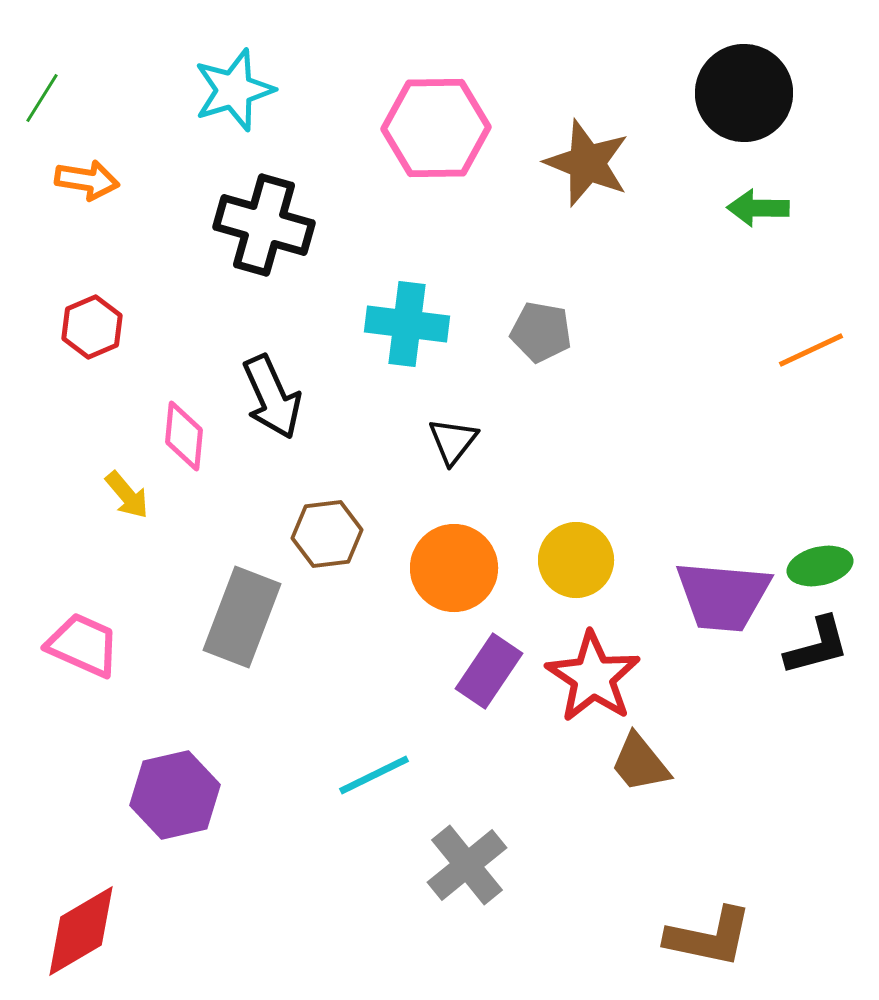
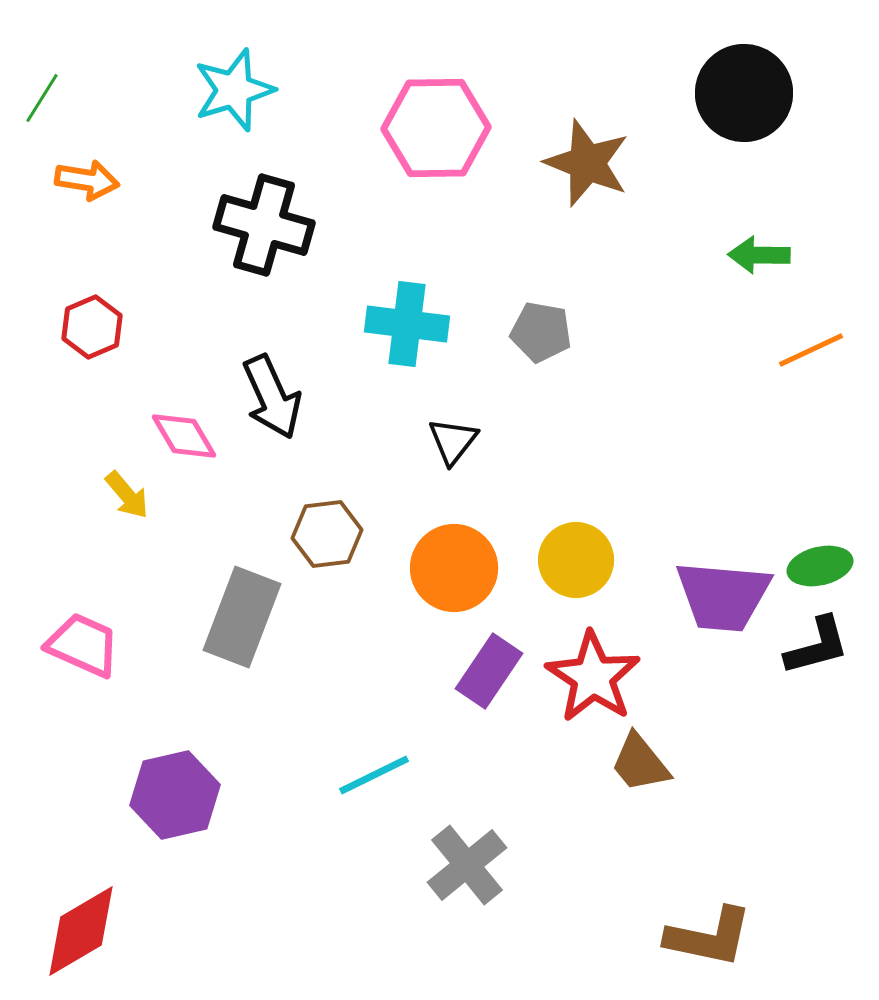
green arrow: moved 1 px right, 47 px down
pink diamond: rotated 36 degrees counterclockwise
